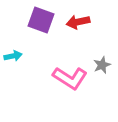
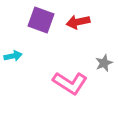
gray star: moved 2 px right, 2 px up
pink L-shape: moved 5 px down
